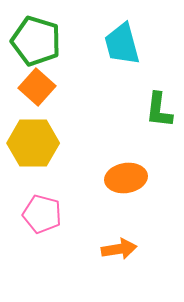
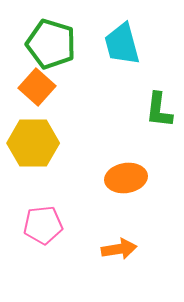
green pentagon: moved 15 px right, 3 px down
pink pentagon: moved 1 px right, 11 px down; rotated 21 degrees counterclockwise
